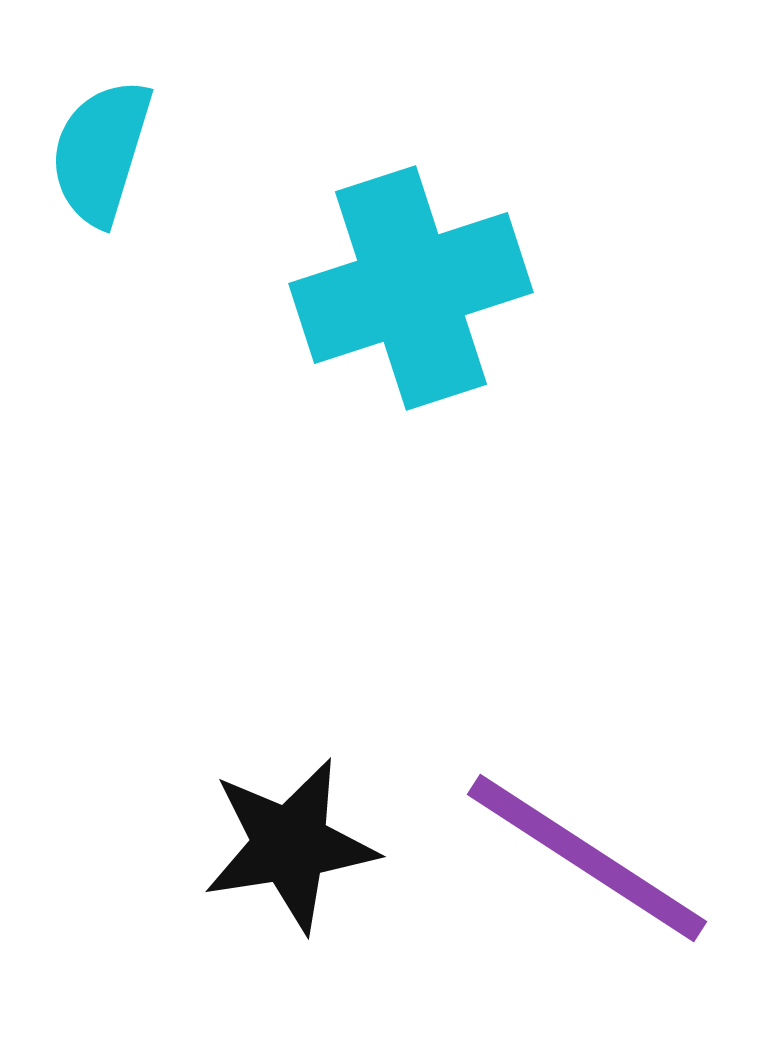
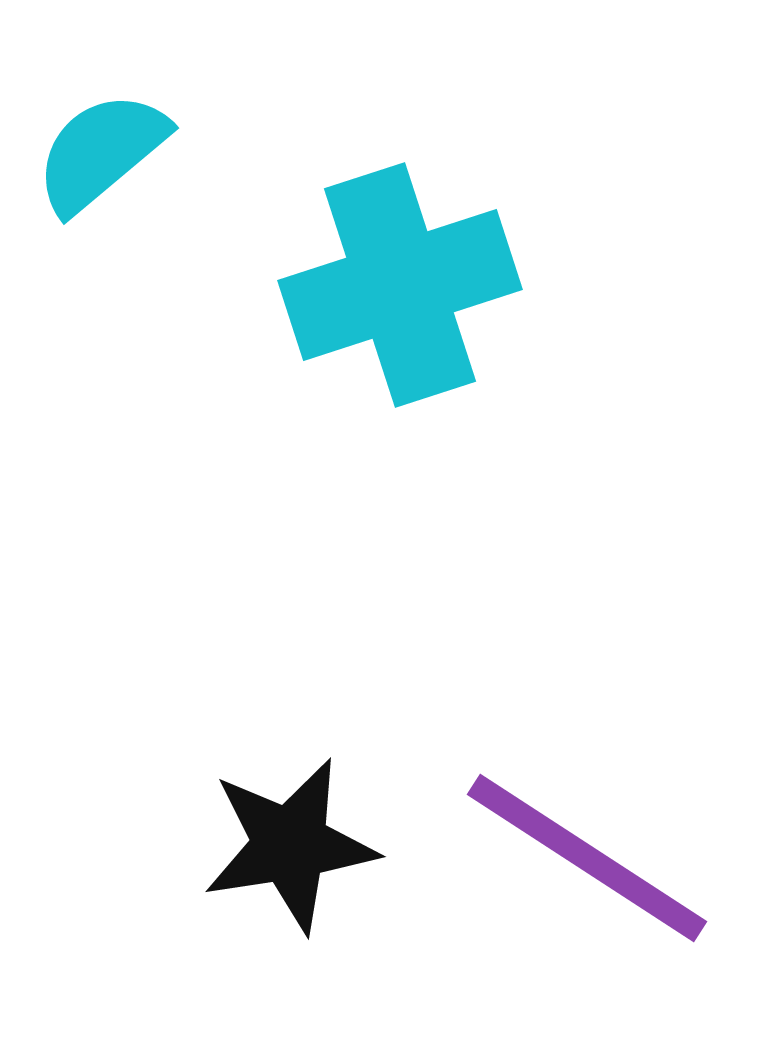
cyan semicircle: rotated 33 degrees clockwise
cyan cross: moved 11 px left, 3 px up
